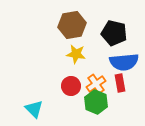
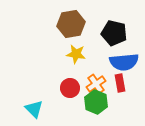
brown hexagon: moved 1 px left, 1 px up
red circle: moved 1 px left, 2 px down
